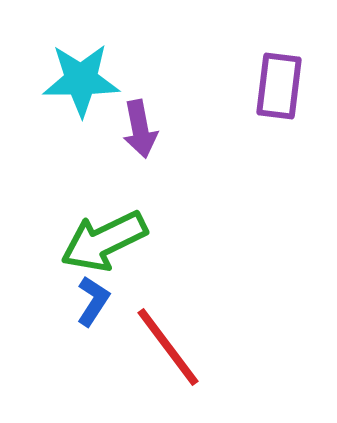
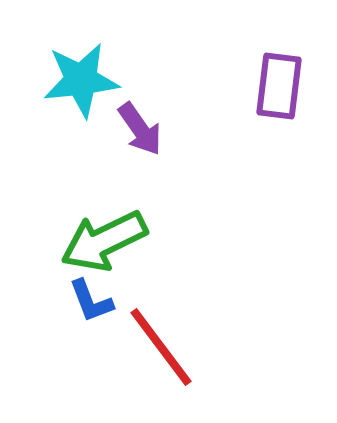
cyan star: rotated 6 degrees counterclockwise
purple arrow: rotated 24 degrees counterclockwise
blue L-shape: moved 2 px left; rotated 126 degrees clockwise
red line: moved 7 px left
